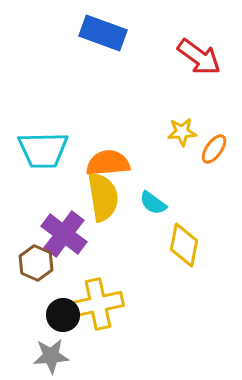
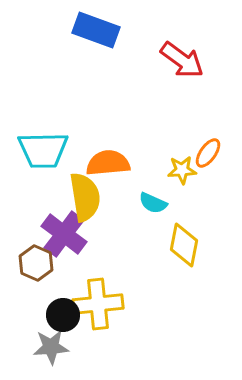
blue rectangle: moved 7 px left, 3 px up
red arrow: moved 17 px left, 3 px down
yellow star: moved 38 px down
orange ellipse: moved 6 px left, 4 px down
yellow semicircle: moved 18 px left
cyan semicircle: rotated 12 degrees counterclockwise
yellow cross: rotated 6 degrees clockwise
gray star: moved 9 px up
